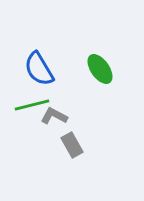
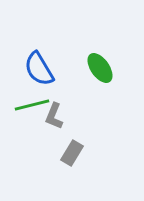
green ellipse: moved 1 px up
gray L-shape: rotated 96 degrees counterclockwise
gray rectangle: moved 8 px down; rotated 60 degrees clockwise
